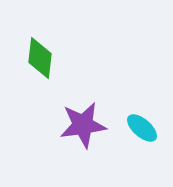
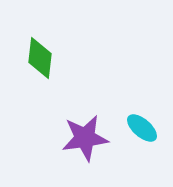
purple star: moved 2 px right, 13 px down
